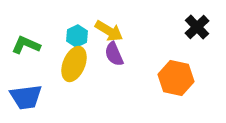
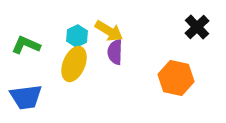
purple semicircle: moved 1 px right, 2 px up; rotated 25 degrees clockwise
